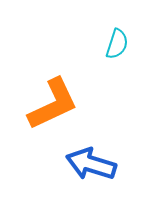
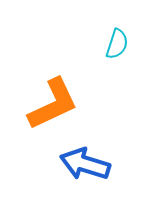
blue arrow: moved 6 px left
